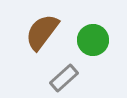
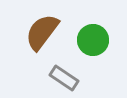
gray rectangle: rotated 76 degrees clockwise
